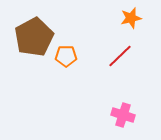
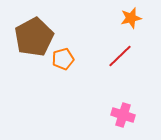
orange pentagon: moved 3 px left, 3 px down; rotated 15 degrees counterclockwise
